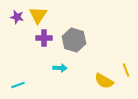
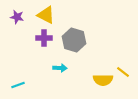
yellow triangle: moved 8 px right; rotated 36 degrees counterclockwise
yellow line: moved 3 px left, 2 px down; rotated 32 degrees counterclockwise
yellow semicircle: moved 1 px left, 1 px up; rotated 30 degrees counterclockwise
